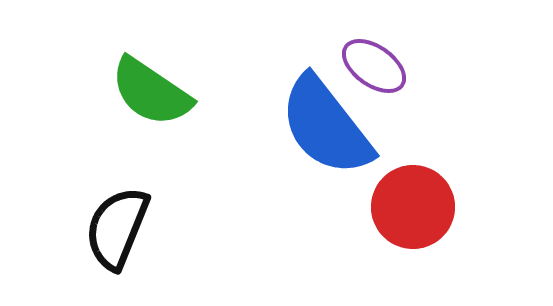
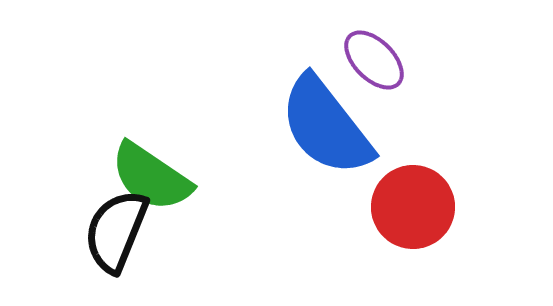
purple ellipse: moved 6 px up; rotated 10 degrees clockwise
green semicircle: moved 85 px down
black semicircle: moved 1 px left, 3 px down
